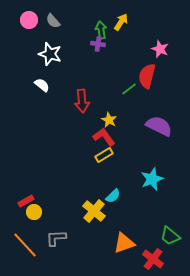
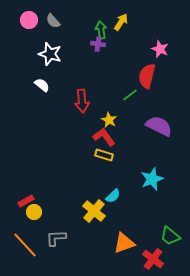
green line: moved 1 px right, 6 px down
yellow rectangle: rotated 48 degrees clockwise
